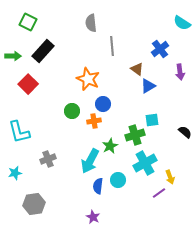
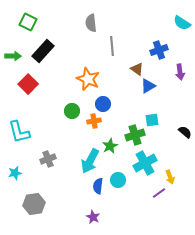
blue cross: moved 1 px left, 1 px down; rotated 18 degrees clockwise
